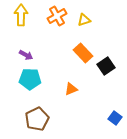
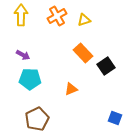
purple arrow: moved 3 px left
blue square: rotated 16 degrees counterclockwise
